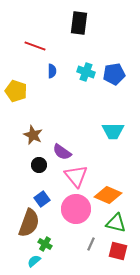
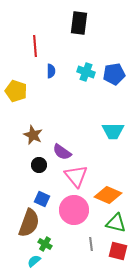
red line: rotated 65 degrees clockwise
blue semicircle: moved 1 px left
blue square: rotated 28 degrees counterclockwise
pink circle: moved 2 px left, 1 px down
gray line: rotated 32 degrees counterclockwise
